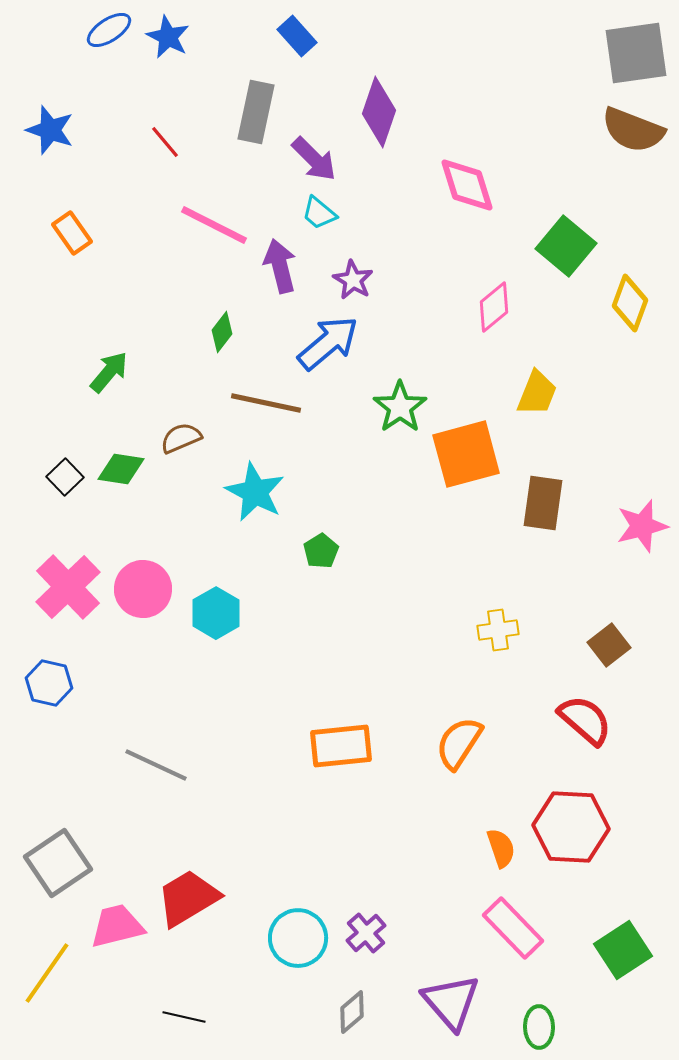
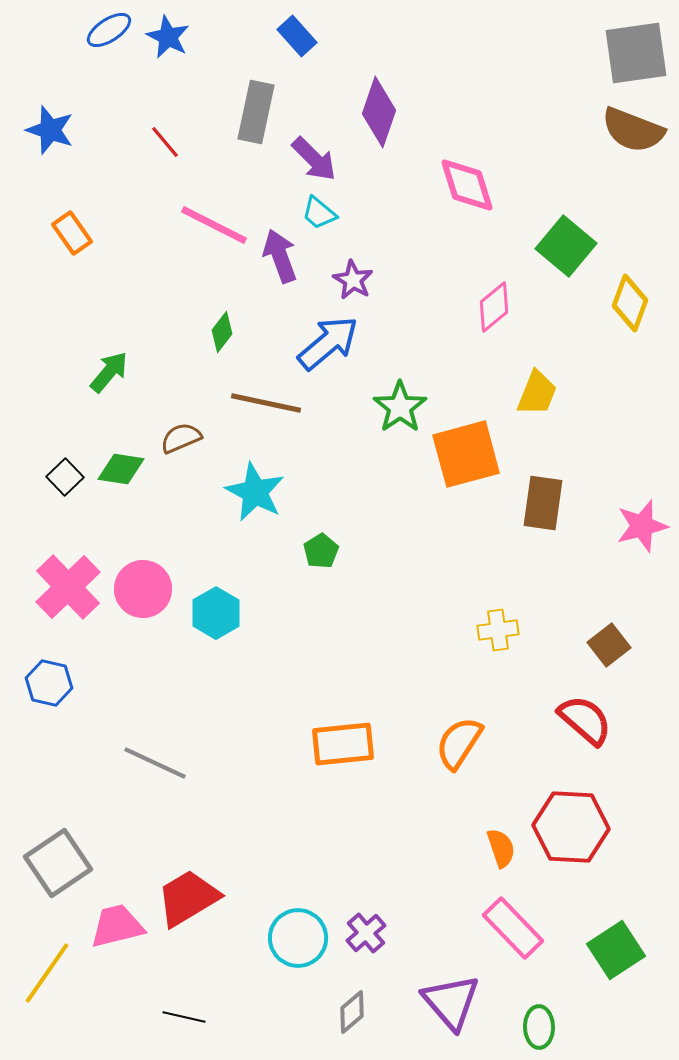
purple arrow at (280, 266): moved 10 px up; rotated 6 degrees counterclockwise
orange rectangle at (341, 746): moved 2 px right, 2 px up
gray line at (156, 765): moved 1 px left, 2 px up
green square at (623, 950): moved 7 px left
